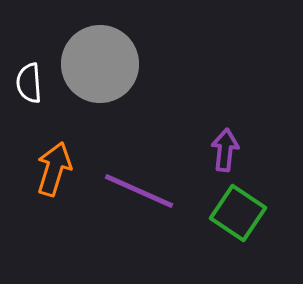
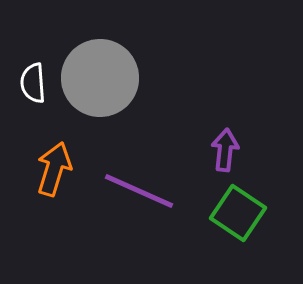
gray circle: moved 14 px down
white semicircle: moved 4 px right
